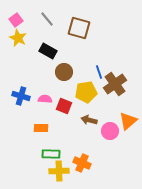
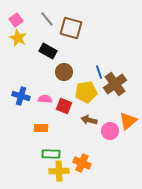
brown square: moved 8 px left
